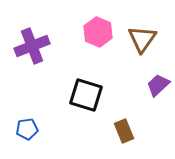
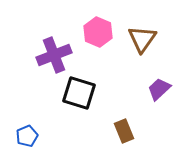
purple cross: moved 22 px right, 9 px down
purple trapezoid: moved 1 px right, 4 px down
black square: moved 7 px left, 2 px up
blue pentagon: moved 7 px down; rotated 15 degrees counterclockwise
